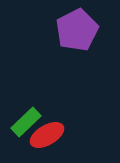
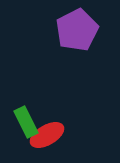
green rectangle: rotated 72 degrees counterclockwise
